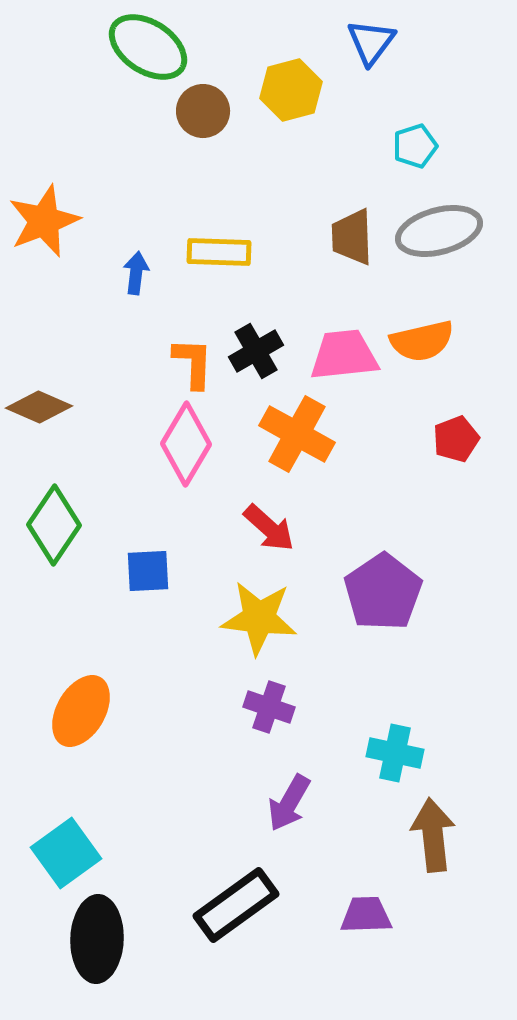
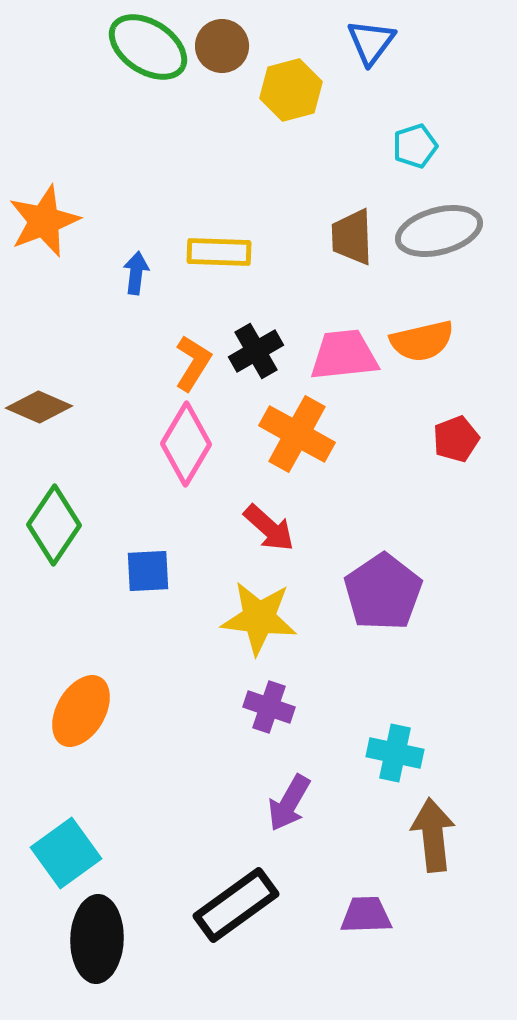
brown circle: moved 19 px right, 65 px up
orange L-shape: rotated 30 degrees clockwise
